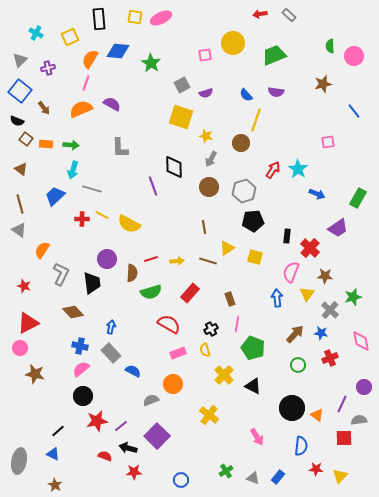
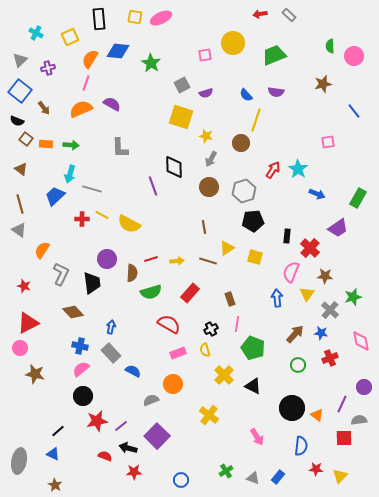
cyan arrow at (73, 170): moved 3 px left, 4 px down
